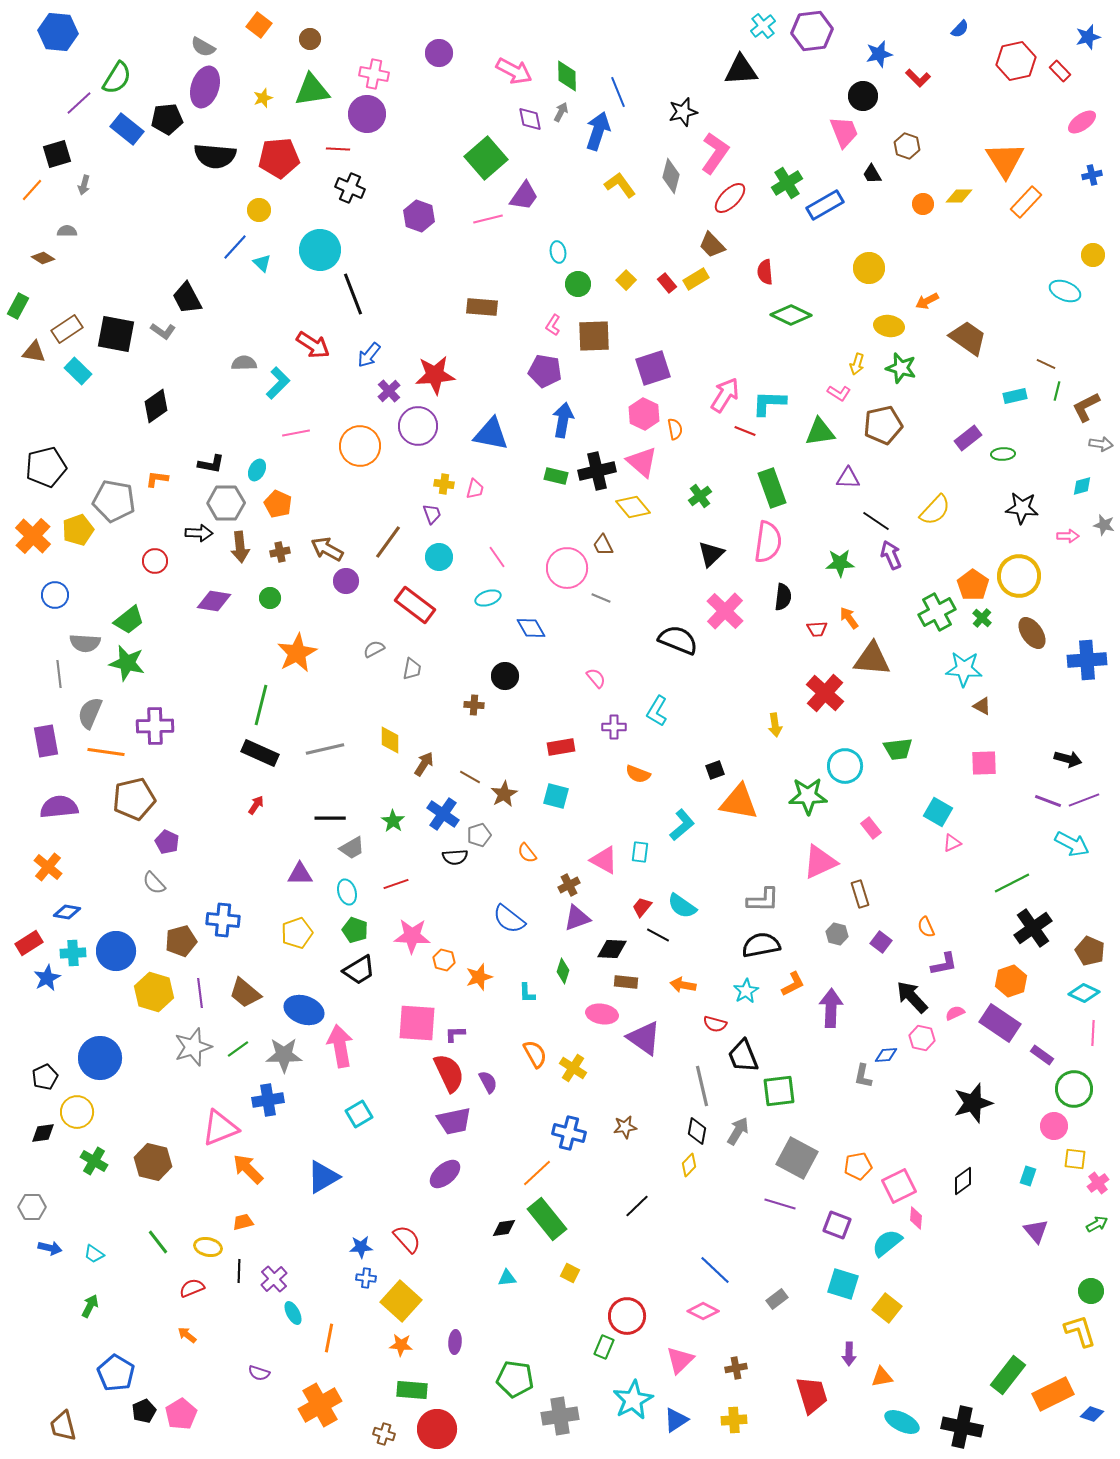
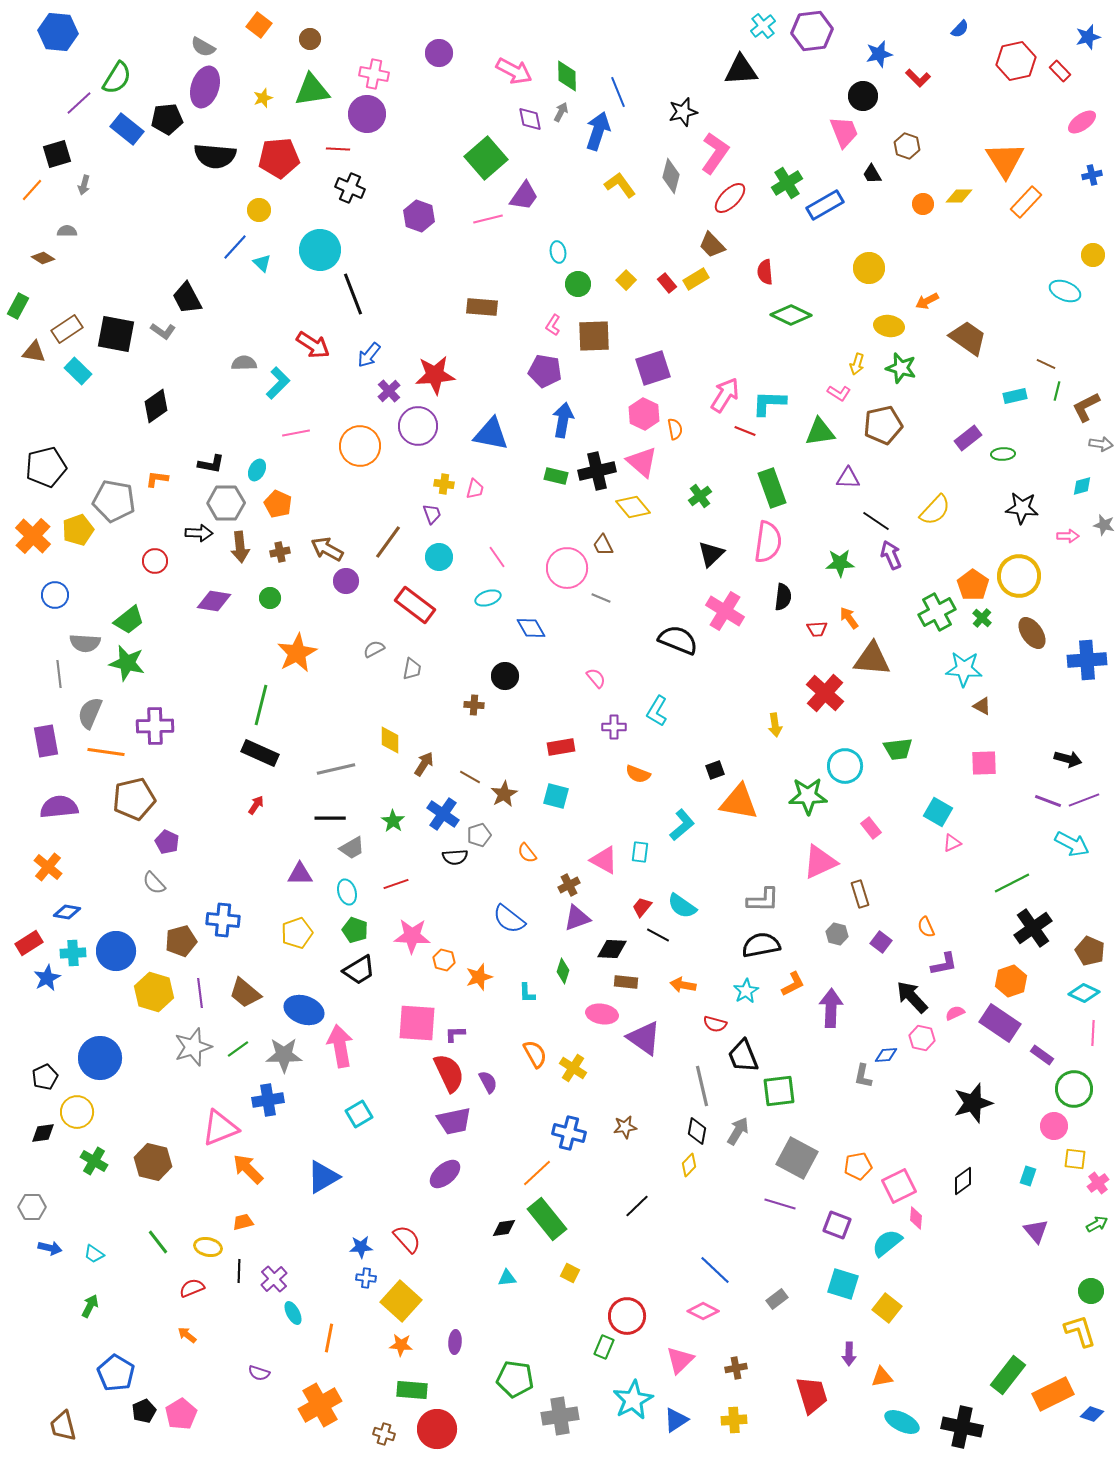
pink cross at (725, 611): rotated 12 degrees counterclockwise
gray line at (325, 749): moved 11 px right, 20 px down
